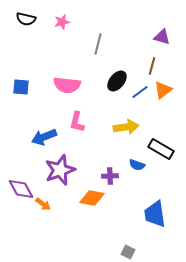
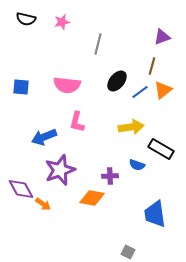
purple triangle: rotated 36 degrees counterclockwise
yellow arrow: moved 5 px right
